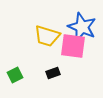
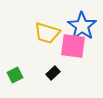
blue star: moved 1 px up; rotated 12 degrees clockwise
yellow trapezoid: moved 3 px up
black rectangle: rotated 24 degrees counterclockwise
